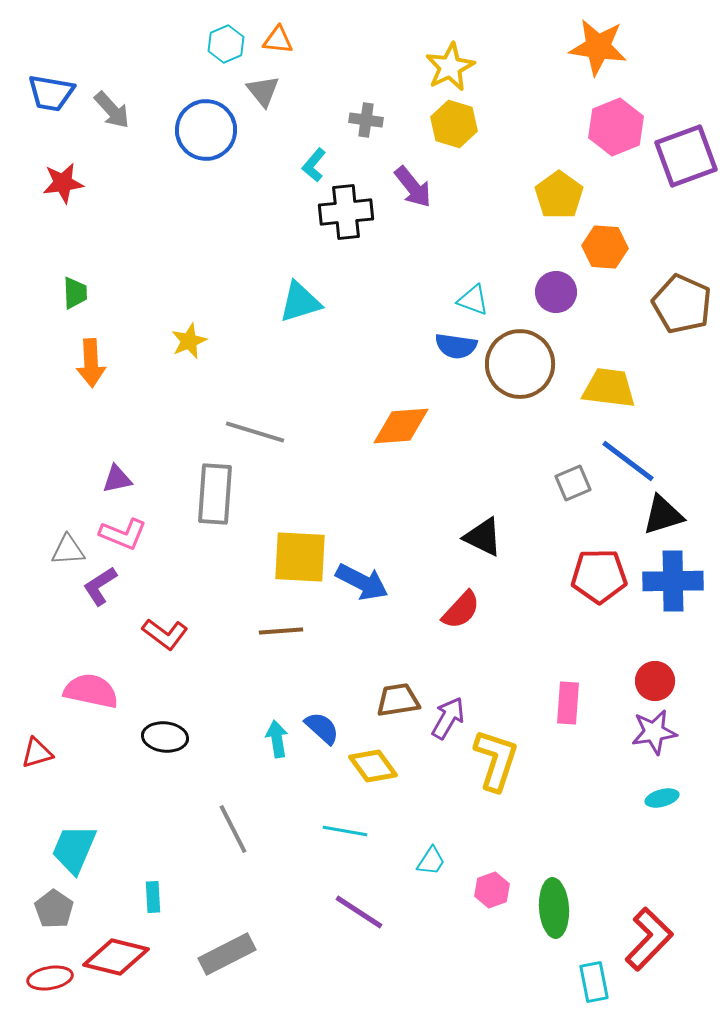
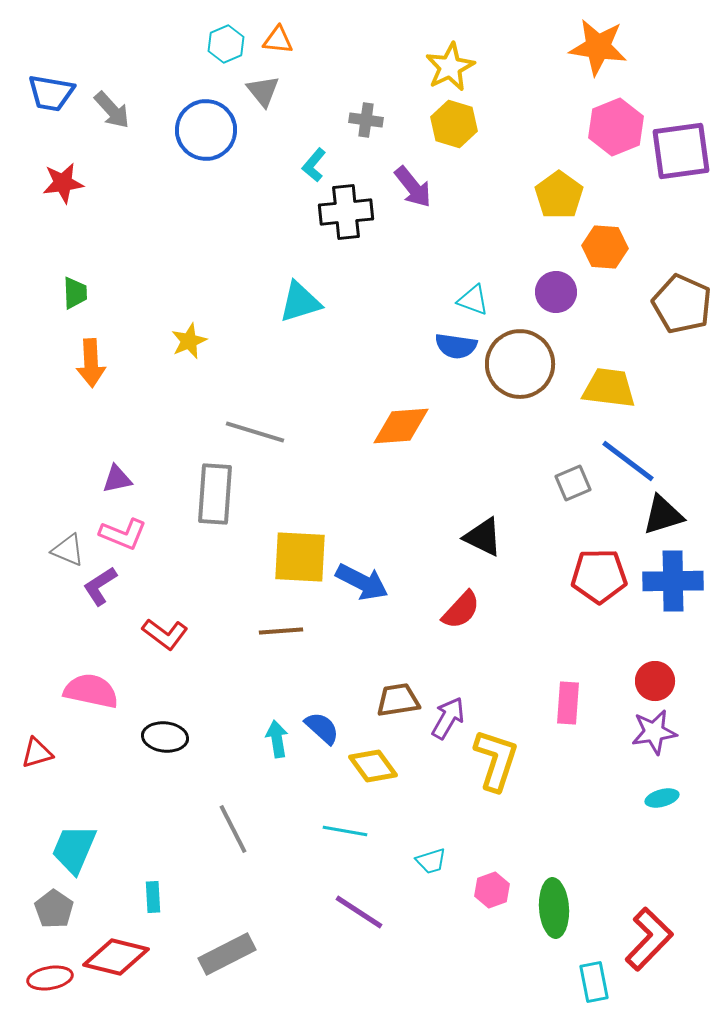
purple square at (686, 156): moved 5 px left, 5 px up; rotated 12 degrees clockwise
gray triangle at (68, 550): rotated 27 degrees clockwise
cyan trapezoid at (431, 861): rotated 40 degrees clockwise
